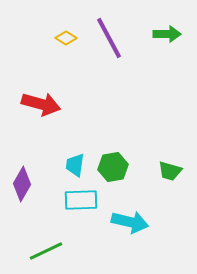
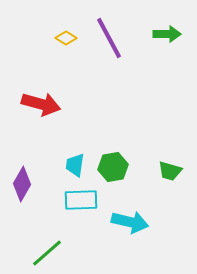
green line: moved 1 px right, 2 px down; rotated 16 degrees counterclockwise
